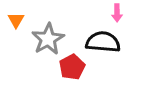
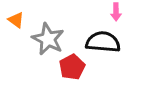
pink arrow: moved 1 px left, 1 px up
orange triangle: rotated 24 degrees counterclockwise
gray star: rotated 16 degrees counterclockwise
